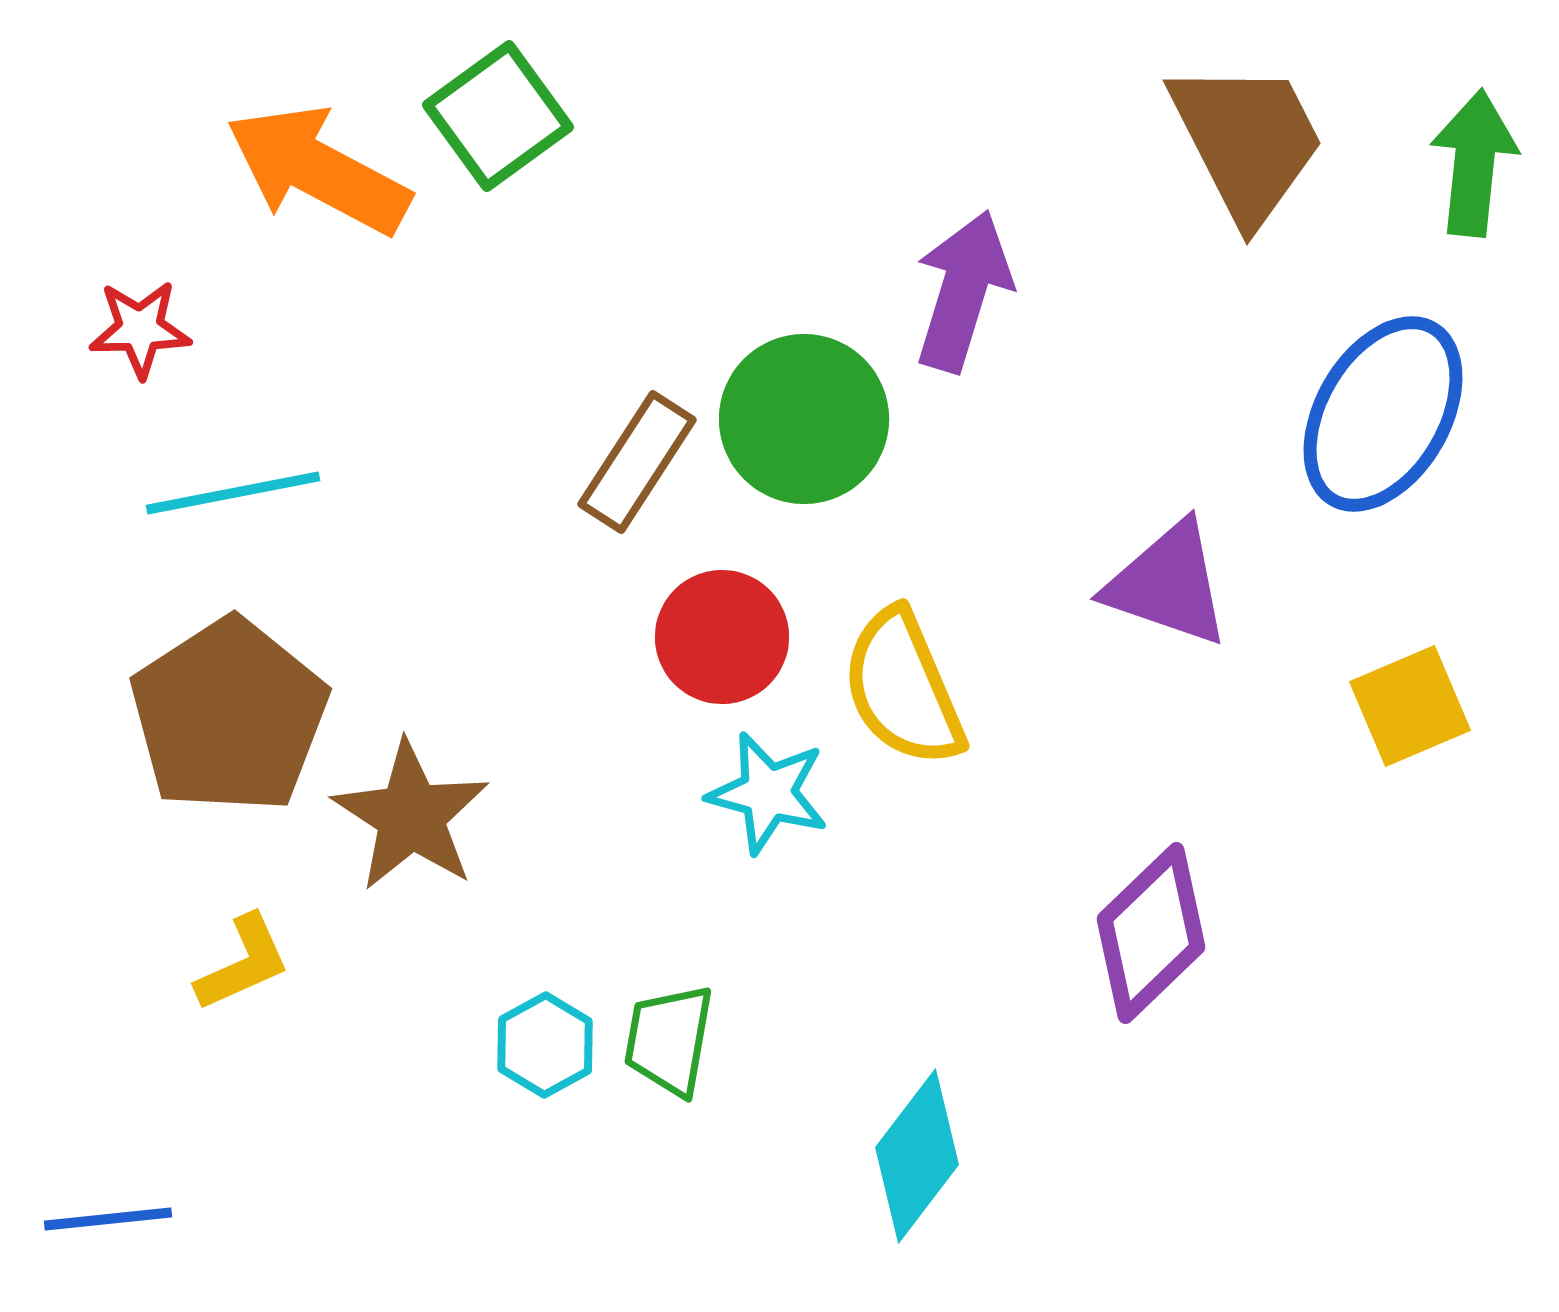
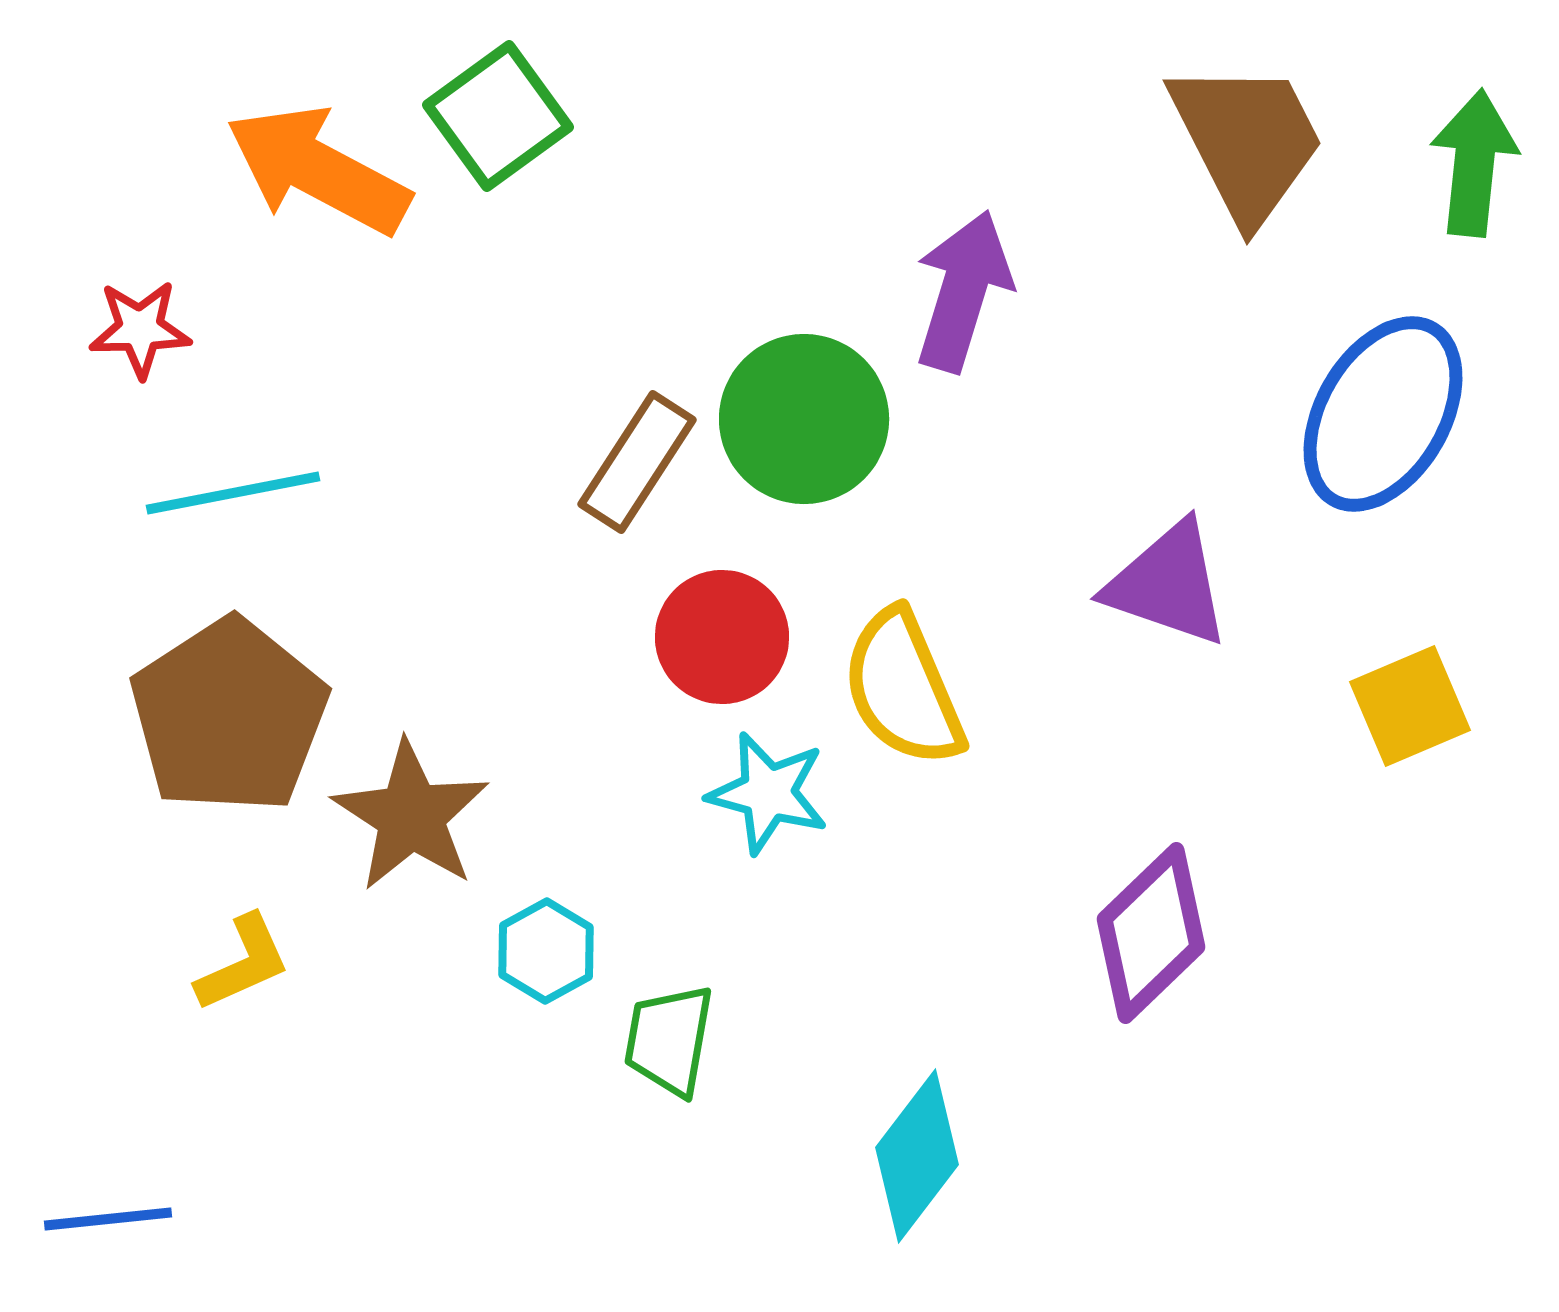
cyan hexagon: moved 1 px right, 94 px up
